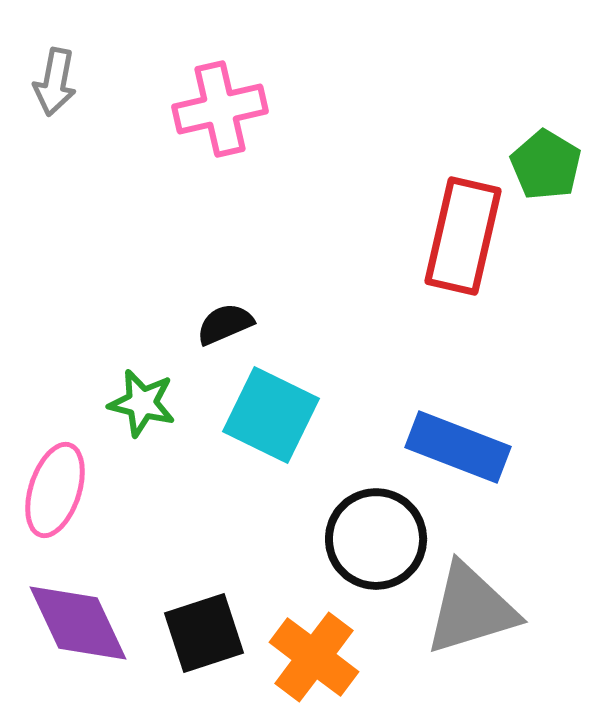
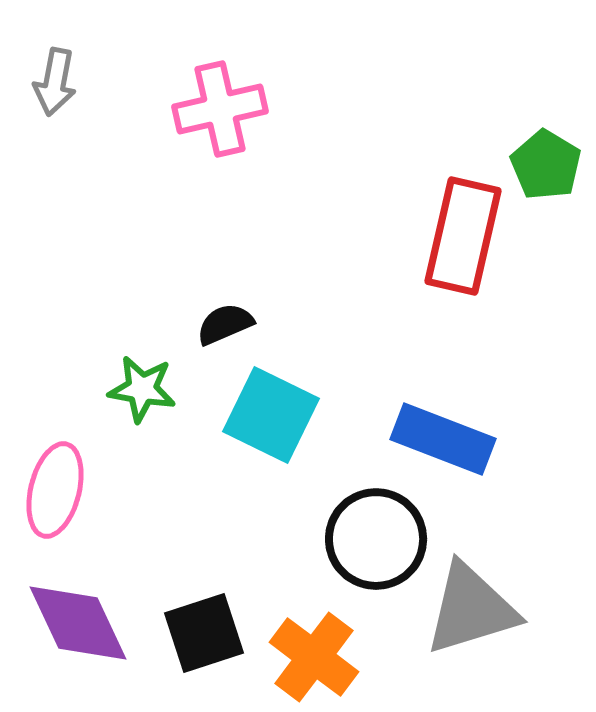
green star: moved 14 px up; rotated 4 degrees counterclockwise
blue rectangle: moved 15 px left, 8 px up
pink ellipse: rotated 4 degrees counterclockwise
